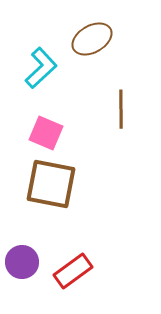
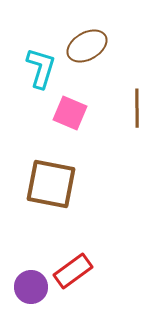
brown ellipse: moved 5 px left, 7 px down
cyan L-shape: rotated 30 degrees counterclockwise
brown line: moved 16 px right, 1 px up
pink square: moved 24 px right, 20 px up
purple circle: moved 9 px right, 25 px down
